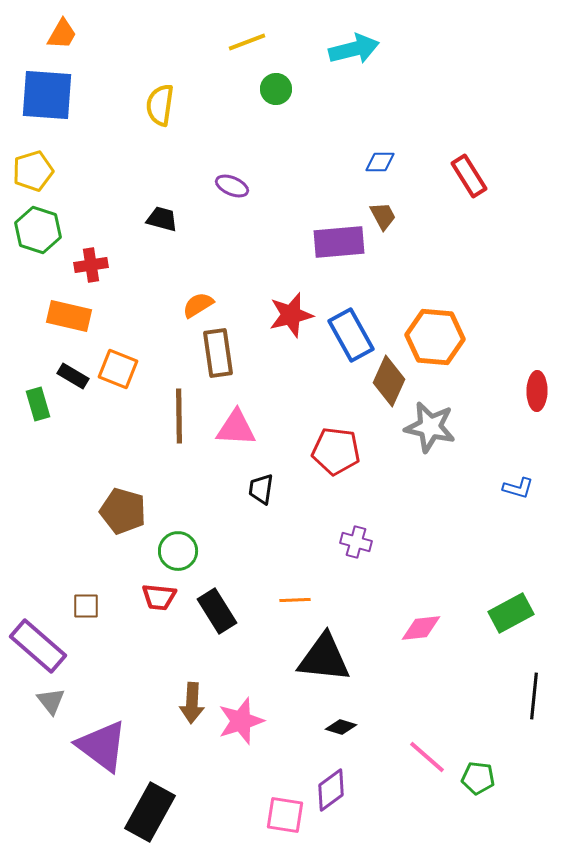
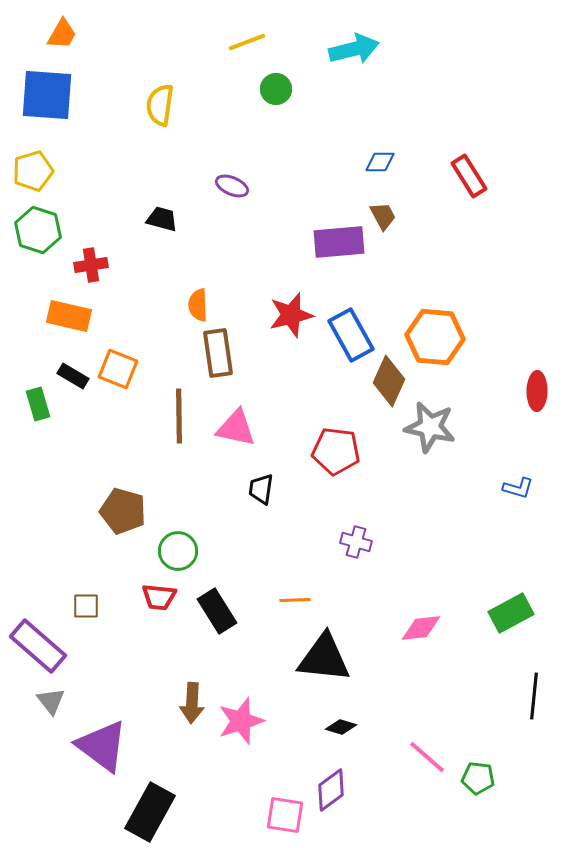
orange semicircle at (198, 305): rotated 60 degrees counterclockwise
pink triangle at (236, 428): rotated 9 degrees clockwise
